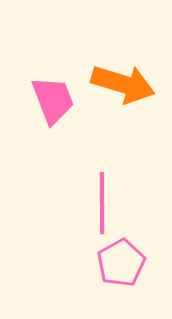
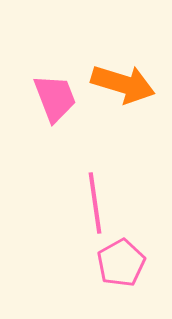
pink trapezoid: moved 2 px right, 2 px up
pink line: moved 7 px left; rotated 8 degrees counterclockwise
